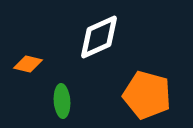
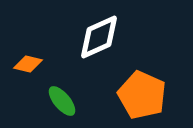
orange pentagon: moved 5 px left; rotated 9 degrees clockwise
green ellipse: rotated 36 degrees counterclockwise
